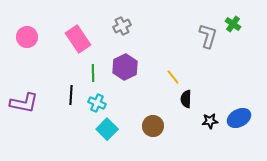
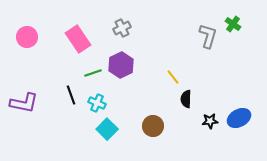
gray cross: moved 2 px down
purple hexagon: moved 4 px left, 2 px up
green line: rotated 72 degrees clockwise
black line: rotated 24 degrees counterclockwise
